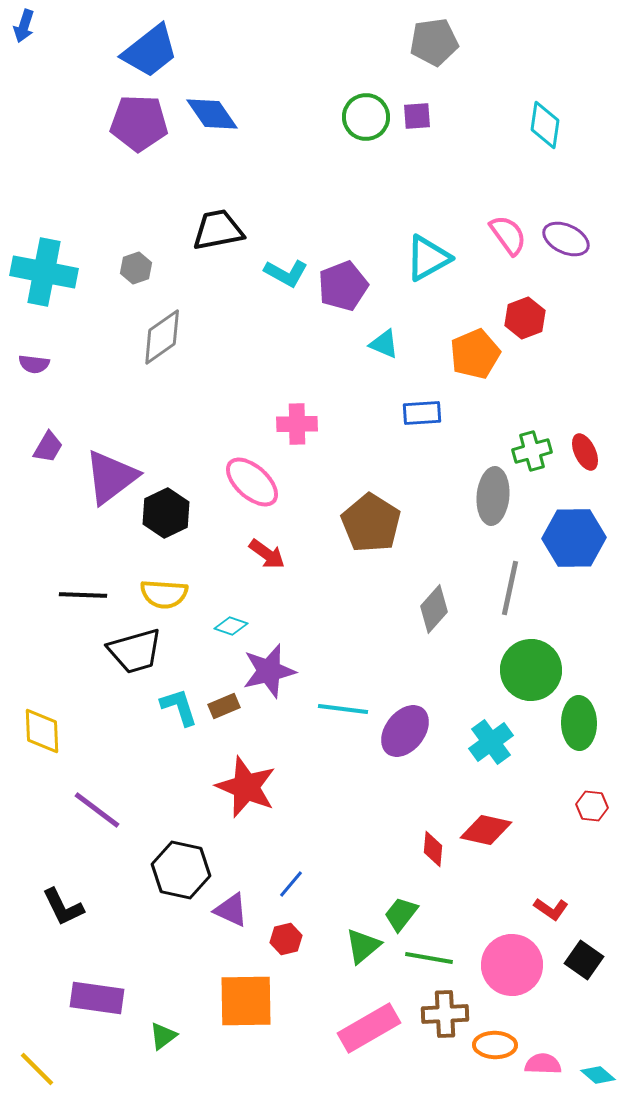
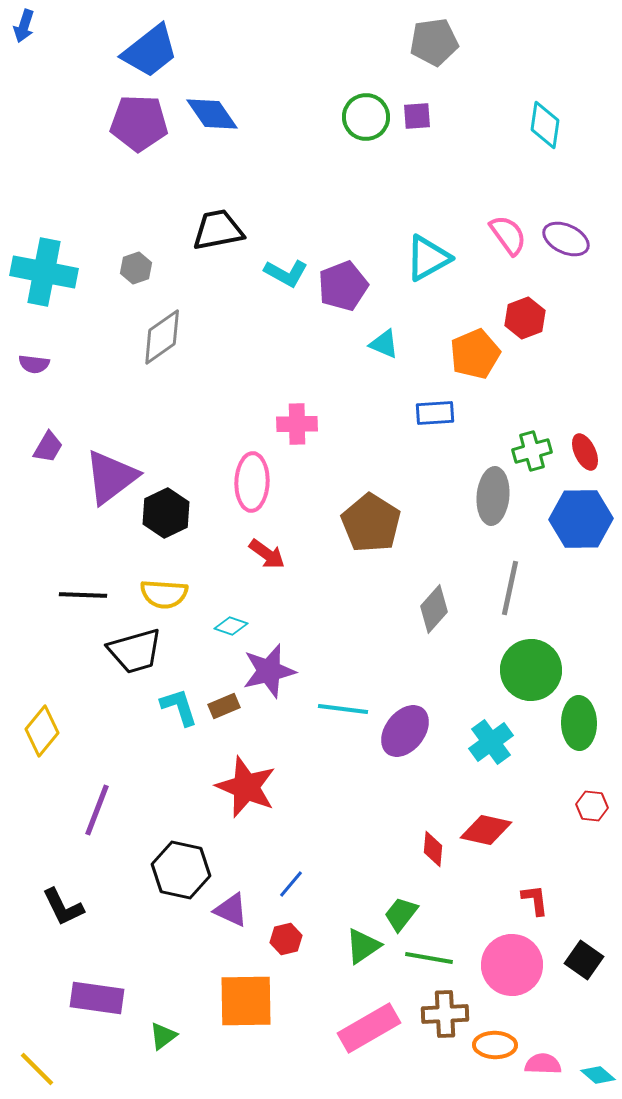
blue rectangle at (422, 413): moved 13 px right
pink ellipse at (252, 482): rotated 50 degrees clockwise
blue hexagon at (574, 538): moved 7 px right, 19 px up
yellow diamond at (42, 731): rotated 42 degrees clockwise
purple line at (97, 810): rotated 74 degrees clockwise
red L-shape at (551, 909): moved 16 px left, 9 px up; rotated 132 degrees counterclockwise
green triangle at (363, 946): rotated 6 degrees clockwise
